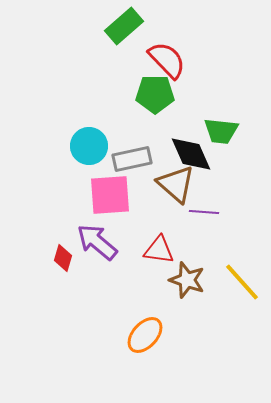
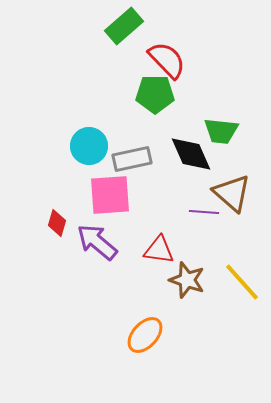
brown triangle: moved 56 px right, 9 px down
red diamond: moved 6 px left, 35 px up
